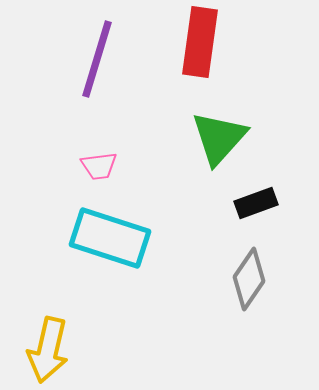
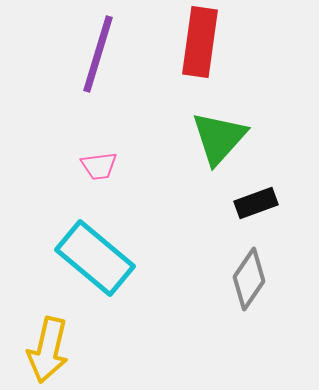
purple line: moved 1 px right, 5 px up
cyan rectangle: moved 15 px left, 20 px down; rotated 22 degrees clockwise
